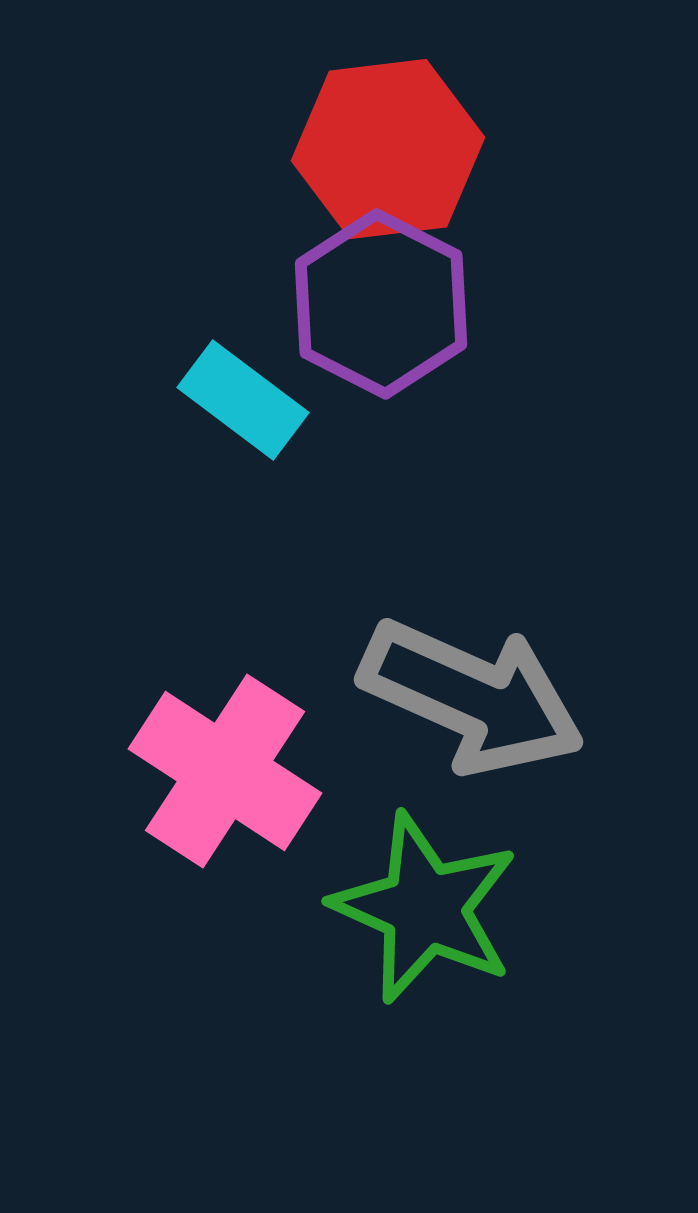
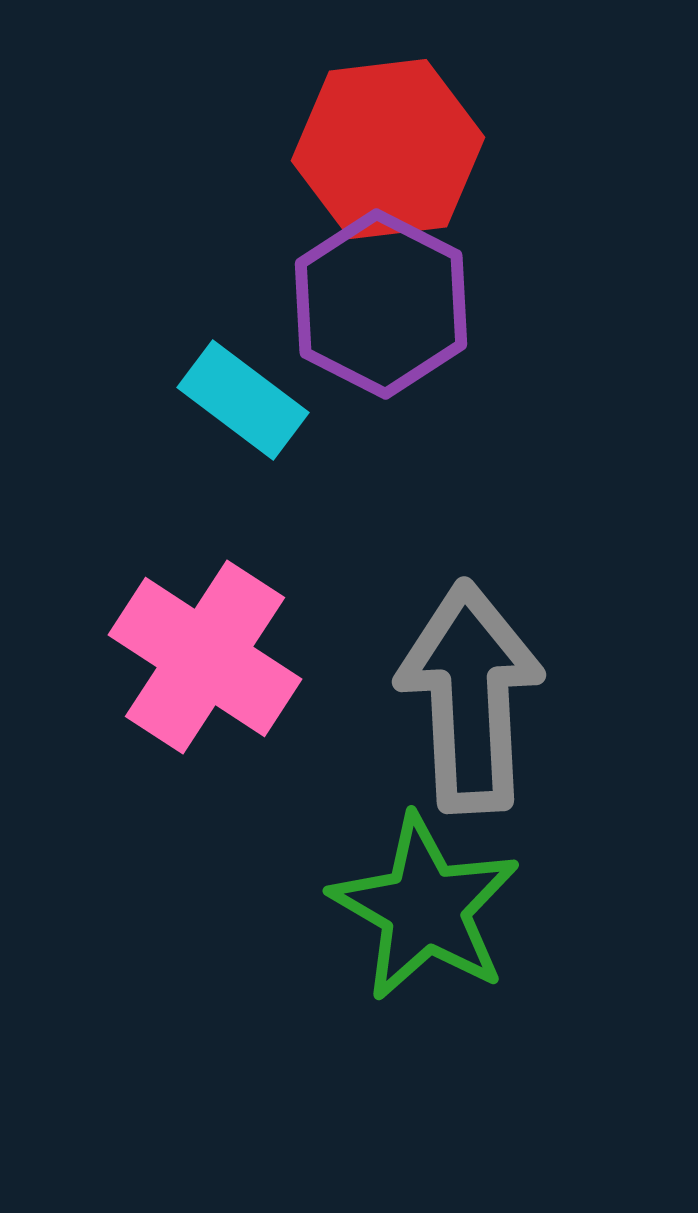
gray arrow: moved 2 px left; rotated 117 degrees counterclockwise
pink cross: moved 20 px left, 114 px up
green star: rotated 6 degrees clockwise
